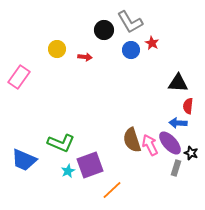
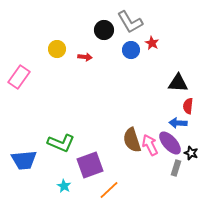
blue trapezoid: rotated 28 degrees counterclockwise
cyan star: moved 4 px left, 15 px down; rotated 16 degrees counterclockwise
orange line: moved 3 px left
